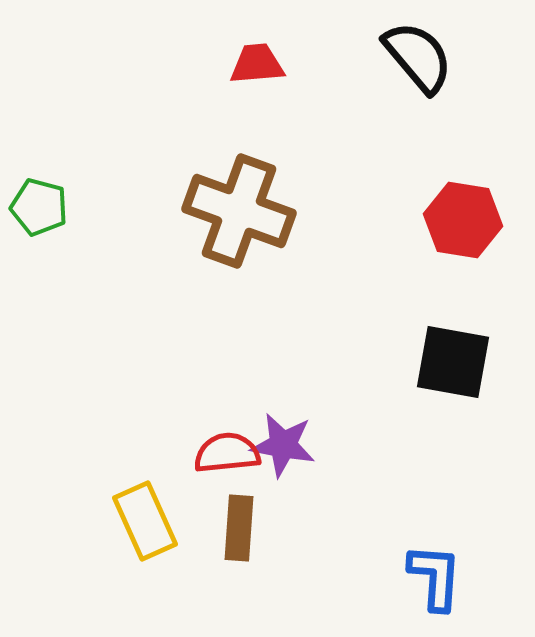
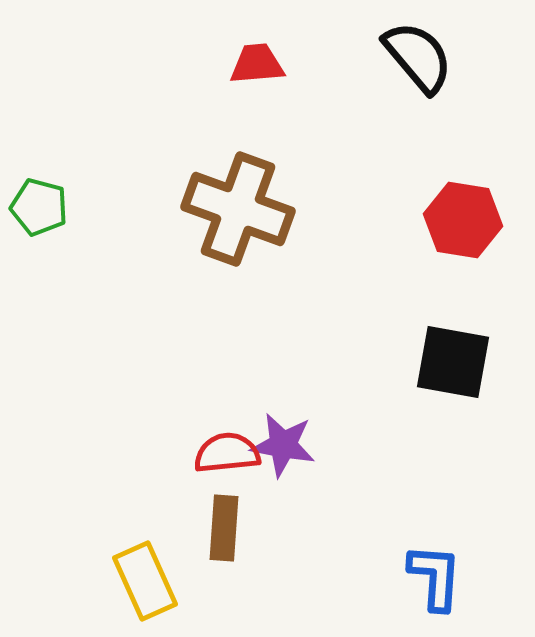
brown cross: moved 1 px left, 2 px up
yellow rectangle: moved 60 px down
brown rectangle: moved 15 px left
